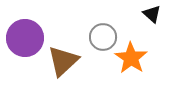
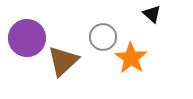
purple circle: moved 2 px right
